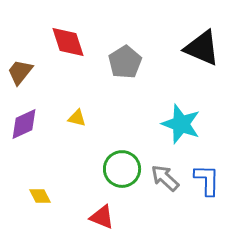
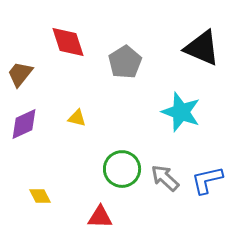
brown trapezoid: moved 2 px down
cyan star: moved 12 px up
blue L-shape: rotated 104 degrees counterclockwise
red triangle: moved 2 px left; rotated 20 degrees counterclockwise
